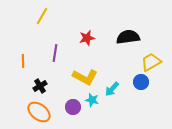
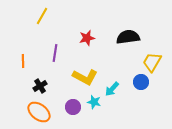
yellow trapezoid: moved 1 px right; rotated 30 degrees counterclockwise
cyan star: moved 2 px right, 2 px down
